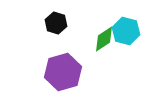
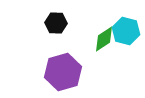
black hexagon: rotated 15 degrees counterclockwise
